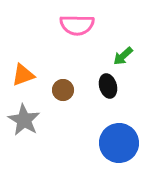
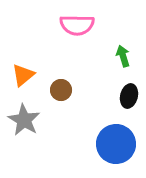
green arrow: rotated 115 degrees clockwise
orange triangle: rotated 20 degrees counterclockwise
black ellipse: moved 21 px right, 10 px down; rotated 30 degrees clockwise
brown circle: moved 2 px left
blue circle: moved 3 px left, 1 px down
